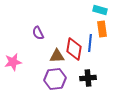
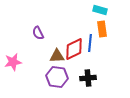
red diamond: rotated 55 degrees clockwise
purple hexagon: moved 2 px right, 2 px up; rotated 15 degrees clockwise
